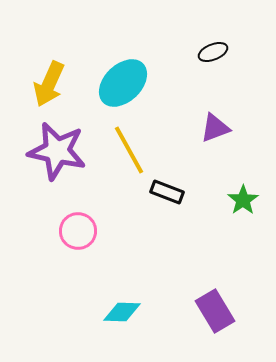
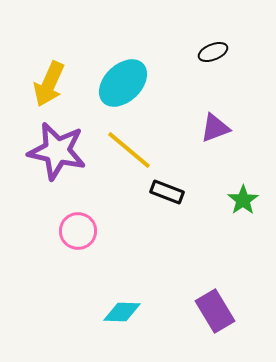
yellow line: rotated 21 degrees counterclockwise
